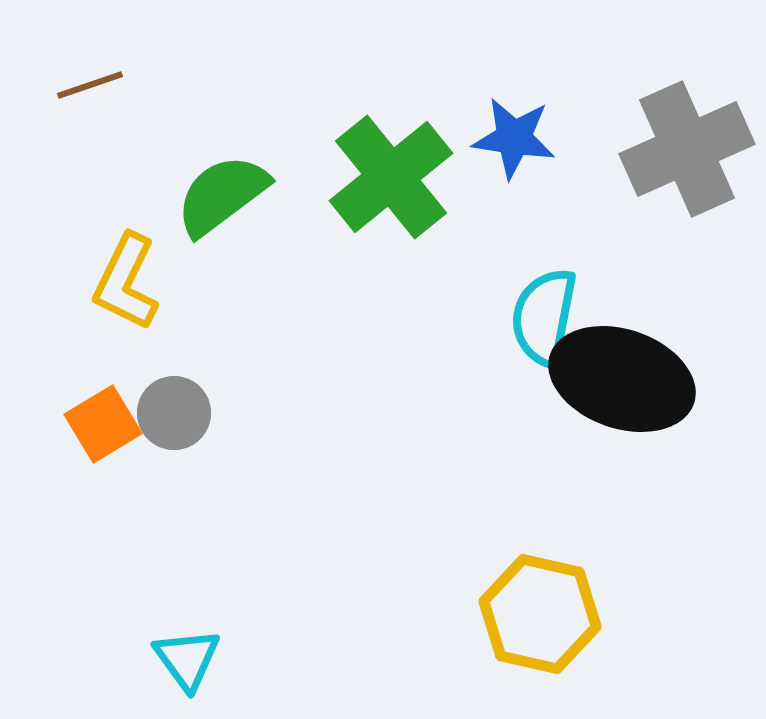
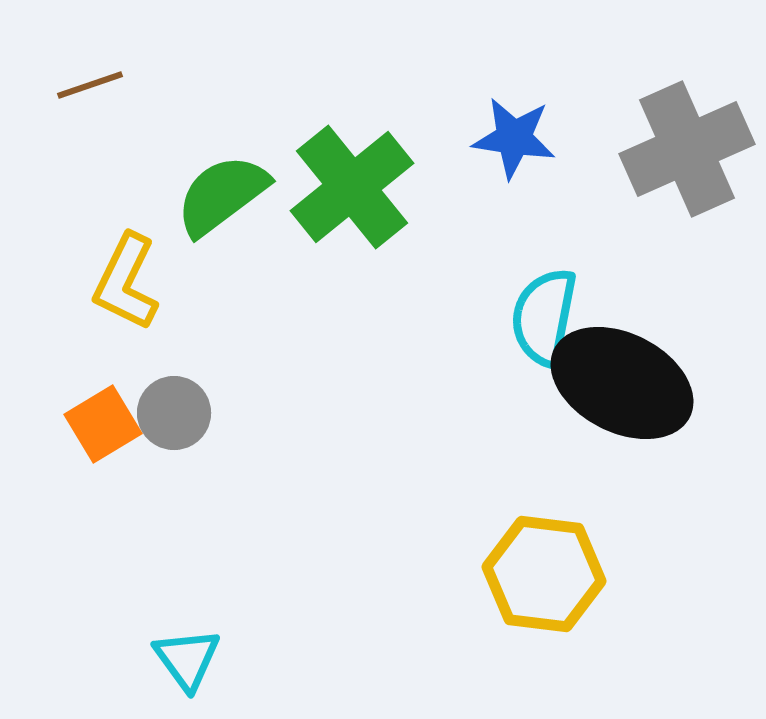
green cross: moved 39 px left, 10 px down
black ellipse: moved 4 px down; rotated 8 degrees clockwise
yellow hexagon: moved 4 px right, 40 px up; rotated 6 degrees counterclockwise
